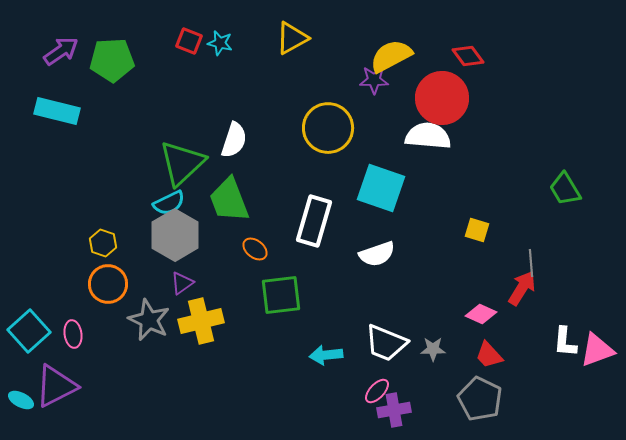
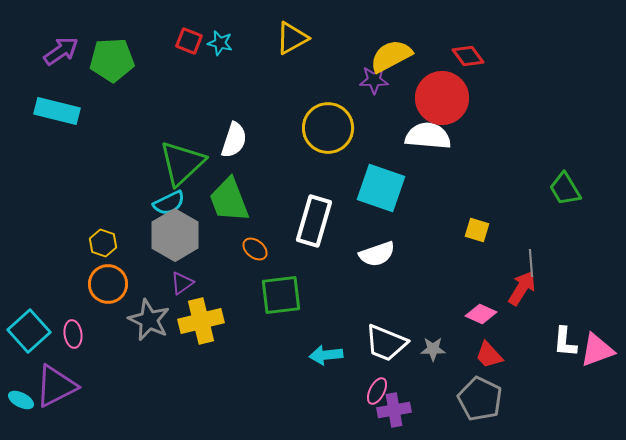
pink ellipse at (377, 391): rotated 16 degrees counterclockwise
